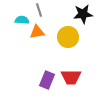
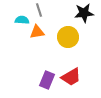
black star: moved 1 px right, 1 px up
red trapezoid: rotated 30 degrees counterclockwise
